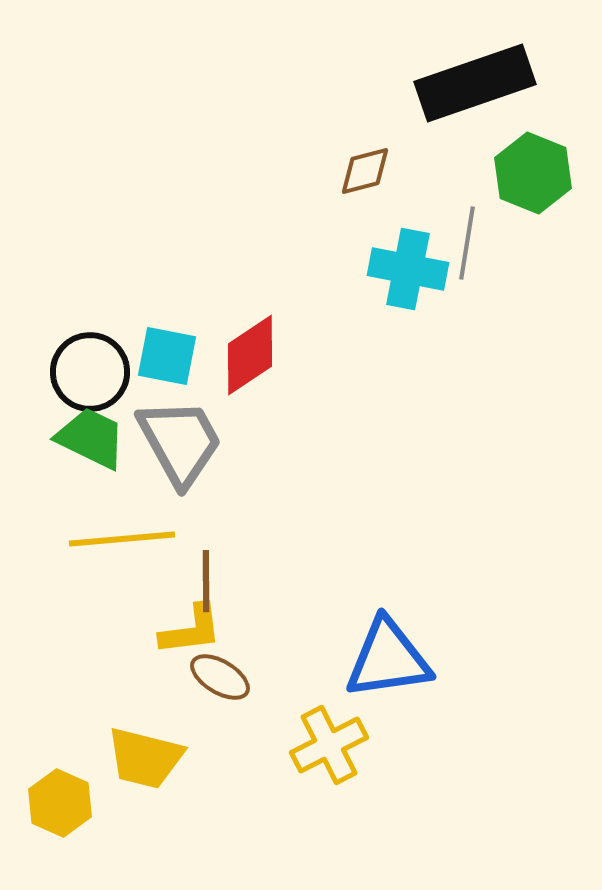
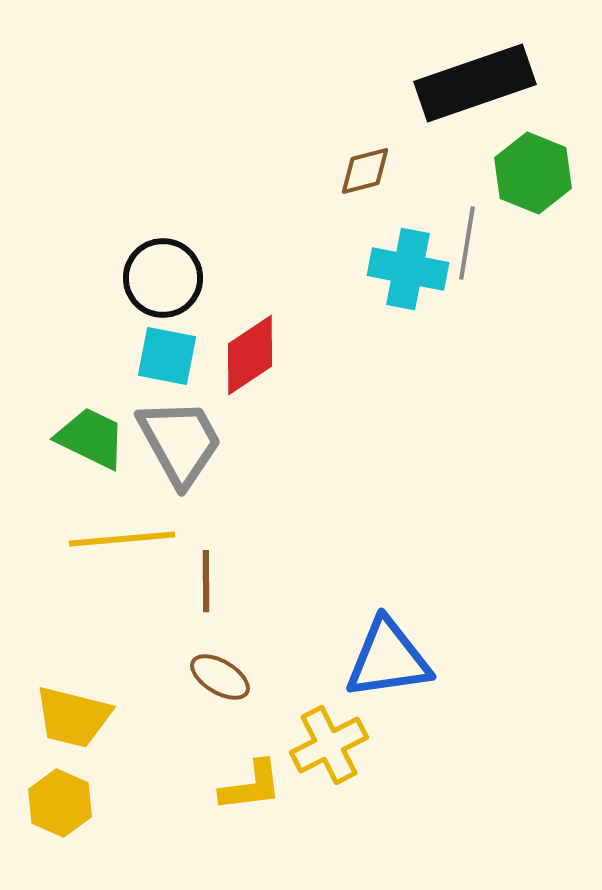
black circle: moved 73 px right, 94 px up
yellow L-shape: moved 60 px right, 156 px down
yellow trapezoid: moved 72 px left, 41 px up
